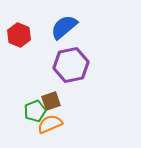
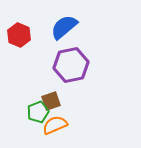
green pentagon: moved 3 px right, 1 px down
orange semicircle: moved 5 px right, 1 px down
